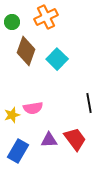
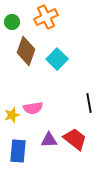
red trapezoid: rotated 15 degrees counterclockwise
blue rectangle: rotated 25 degrees counterclockwise
